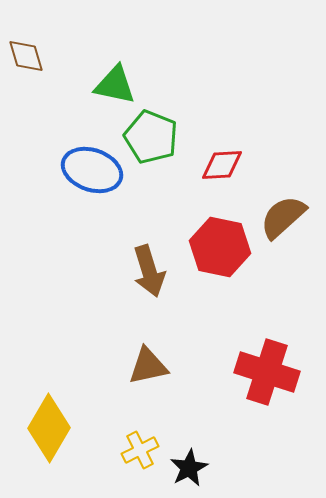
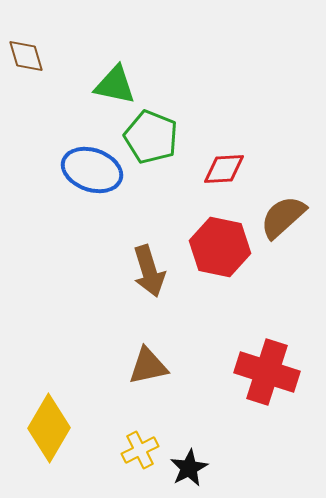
red diamond: moved 2 px right, 4 px down
